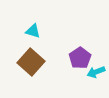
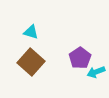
cyan triangle: moved 2 px left, 1 px down
